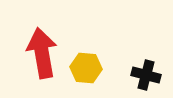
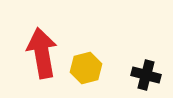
yellow hexagon: rotated 20 degrees counterclockwise
